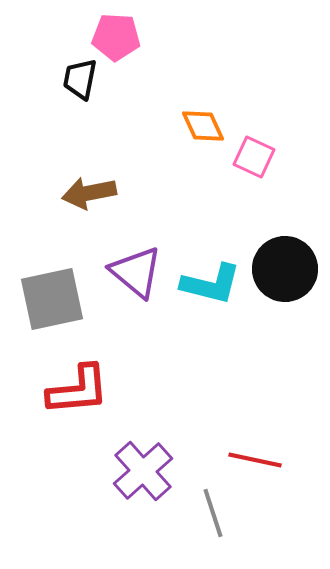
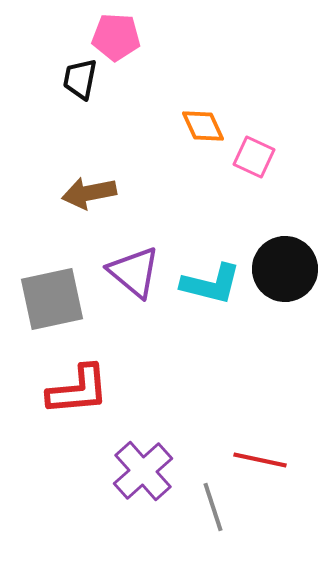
purple triangle: moved 2 px left
red line: moved 5 px right
gray line: moved 6 px up
